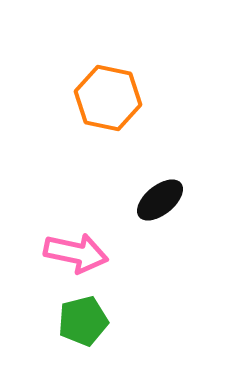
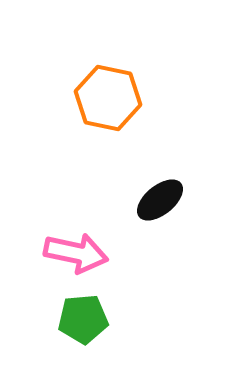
green pentagon: moved 2 px up; rotated 9 degrees clockwise
